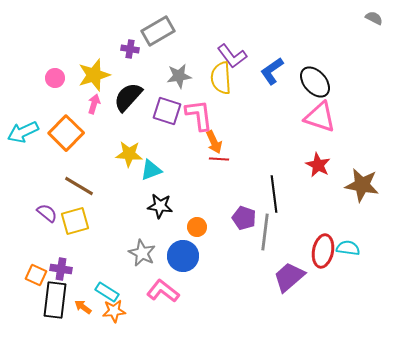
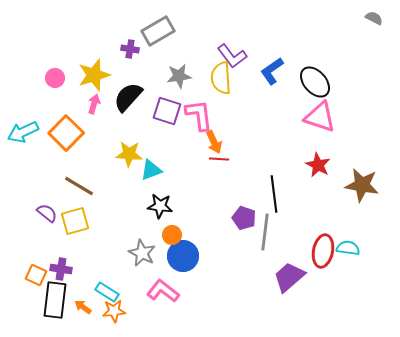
orange circle at (197, 227): moved 25 px left, 8 px down
